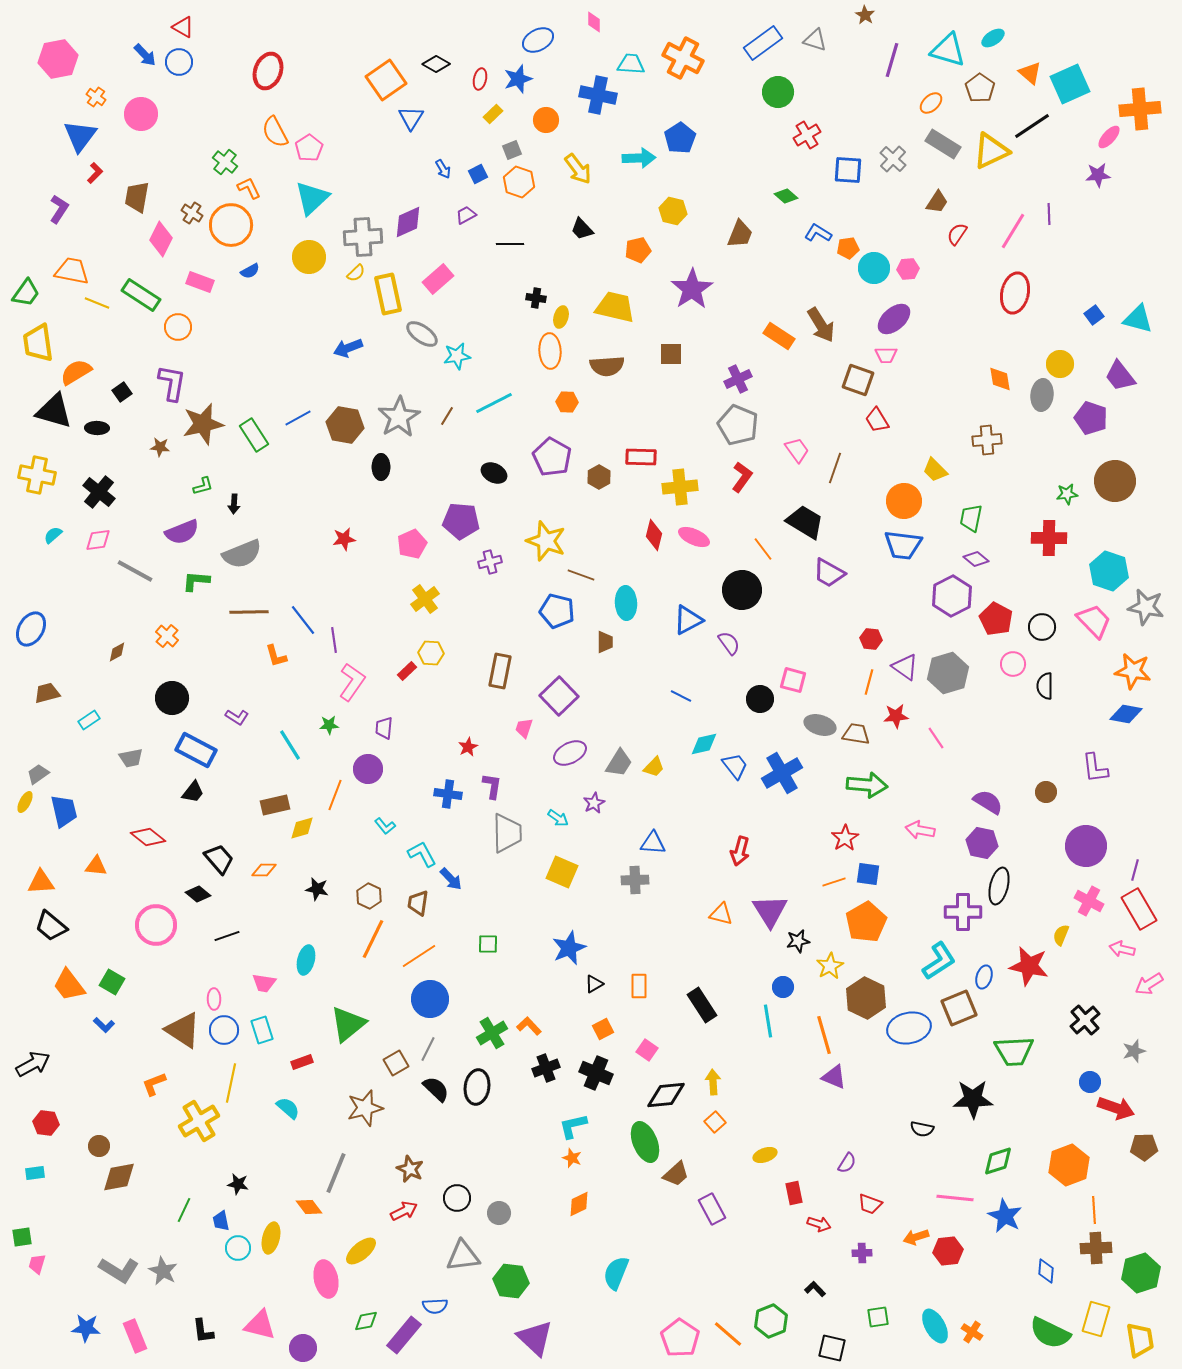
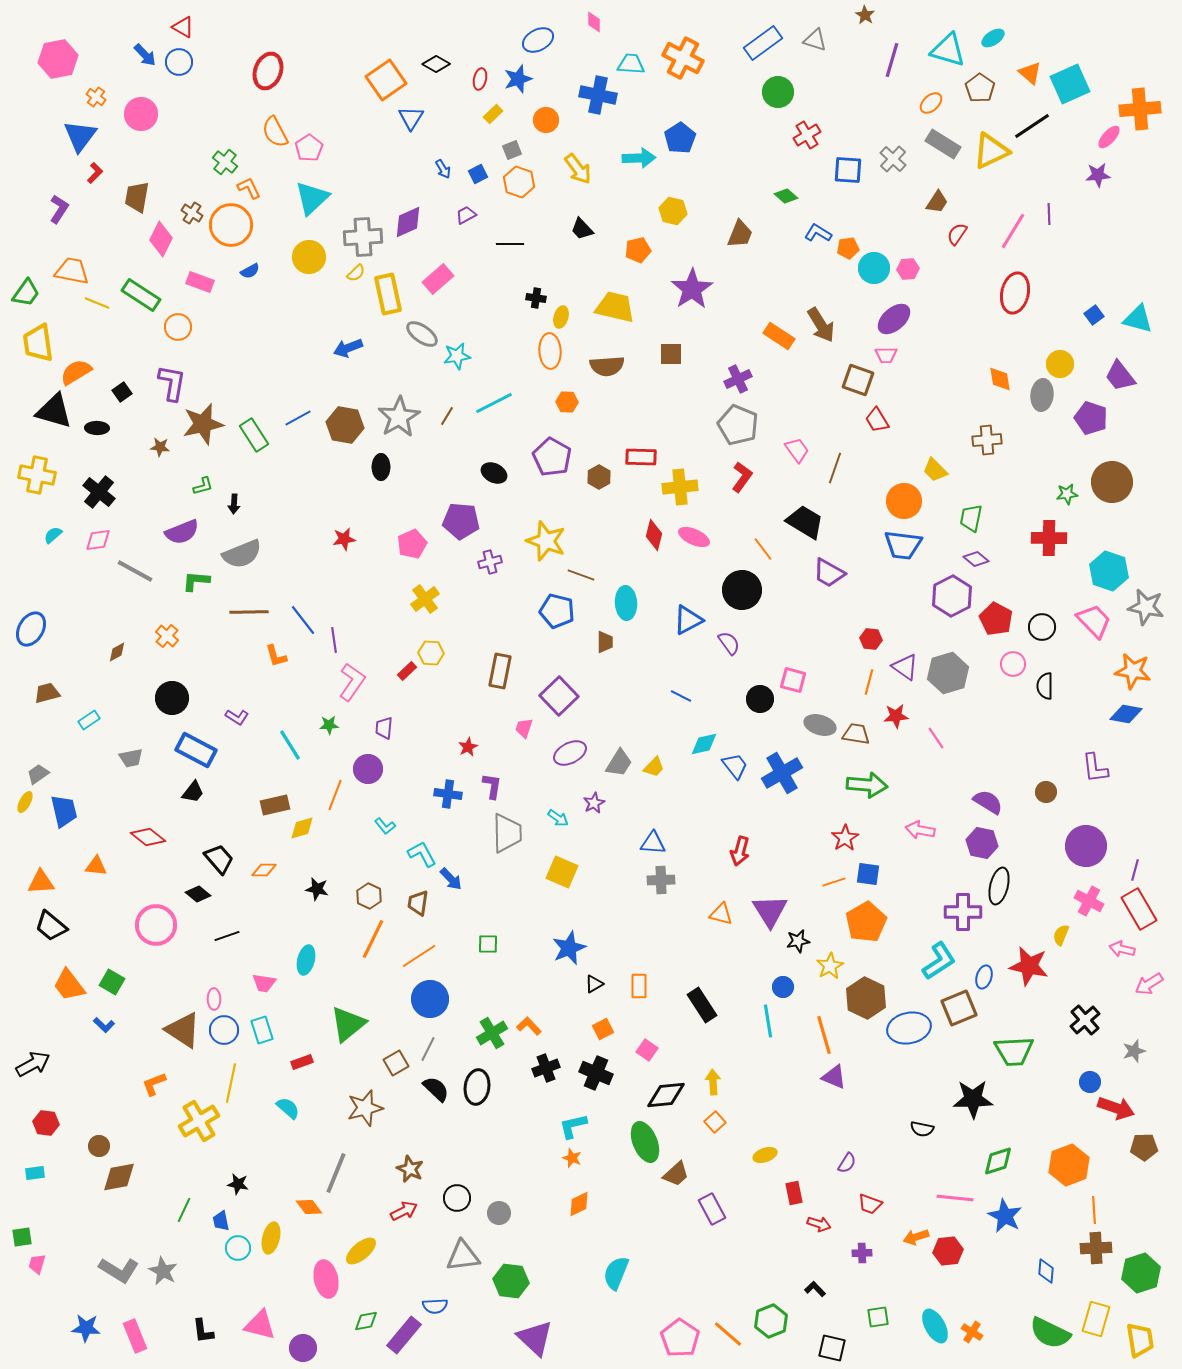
brown circle at (1115, 481): moved 3 px left, 1 px down
gray cross at (635, 880): moved 26 px right
